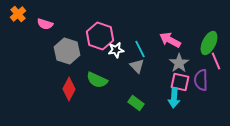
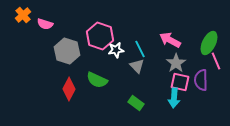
orange cross: moved 5 px right, 1 px down
gray star: moved 3 px left
